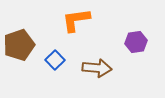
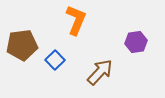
orange L-shape: rotated 120 degrees clockwise
brown pentagon: moved 3 px right; rotated 12 degrees clockwise
brown arrow: moved 3 px right, 4 px down; rotated 52 degrees counterclockwise
